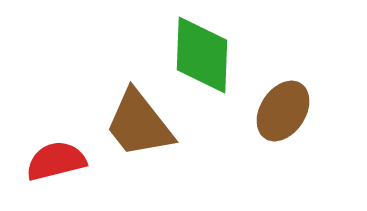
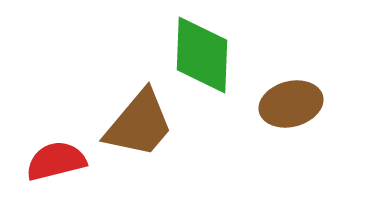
brown ellipse: moved 8 px right, 7 px up; rotated 42 degrees clockwise
brown trapezoid: rotated 102 degrees counterclockwise
